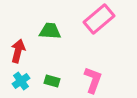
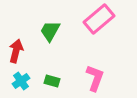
green trapezoid: rotated 65 degrees counterclockwise
red arrow: moved 2 px left
pink L-shape: moved 2 px right, 2 px up
